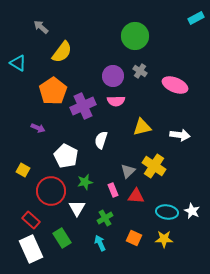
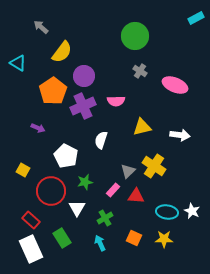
purple circle: moved 29 px left
pink rectangle: rotated 64 degrees clockwise
